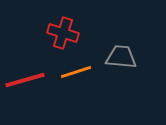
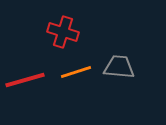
red cross: moved 1 px up
gray trapezoid: moved 2 px left, 10 px down
